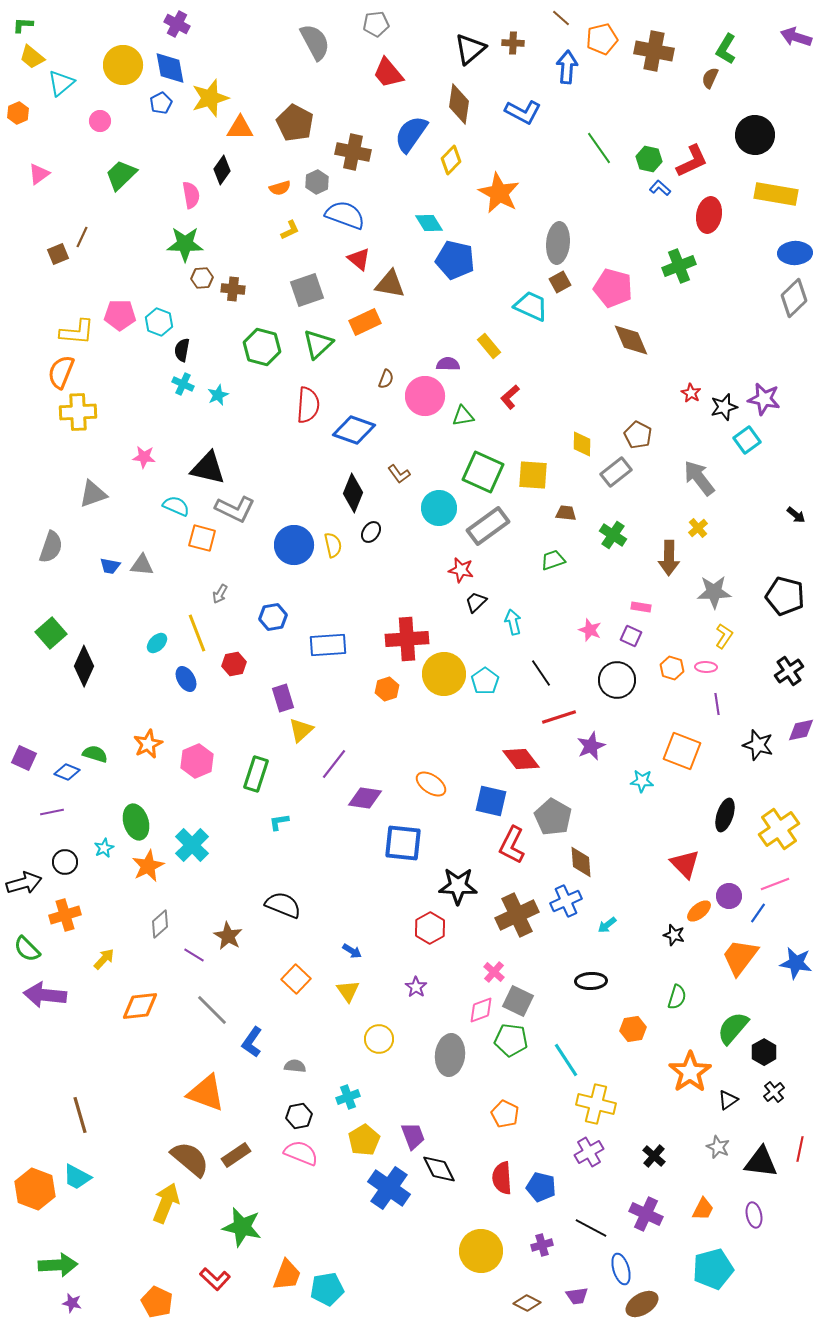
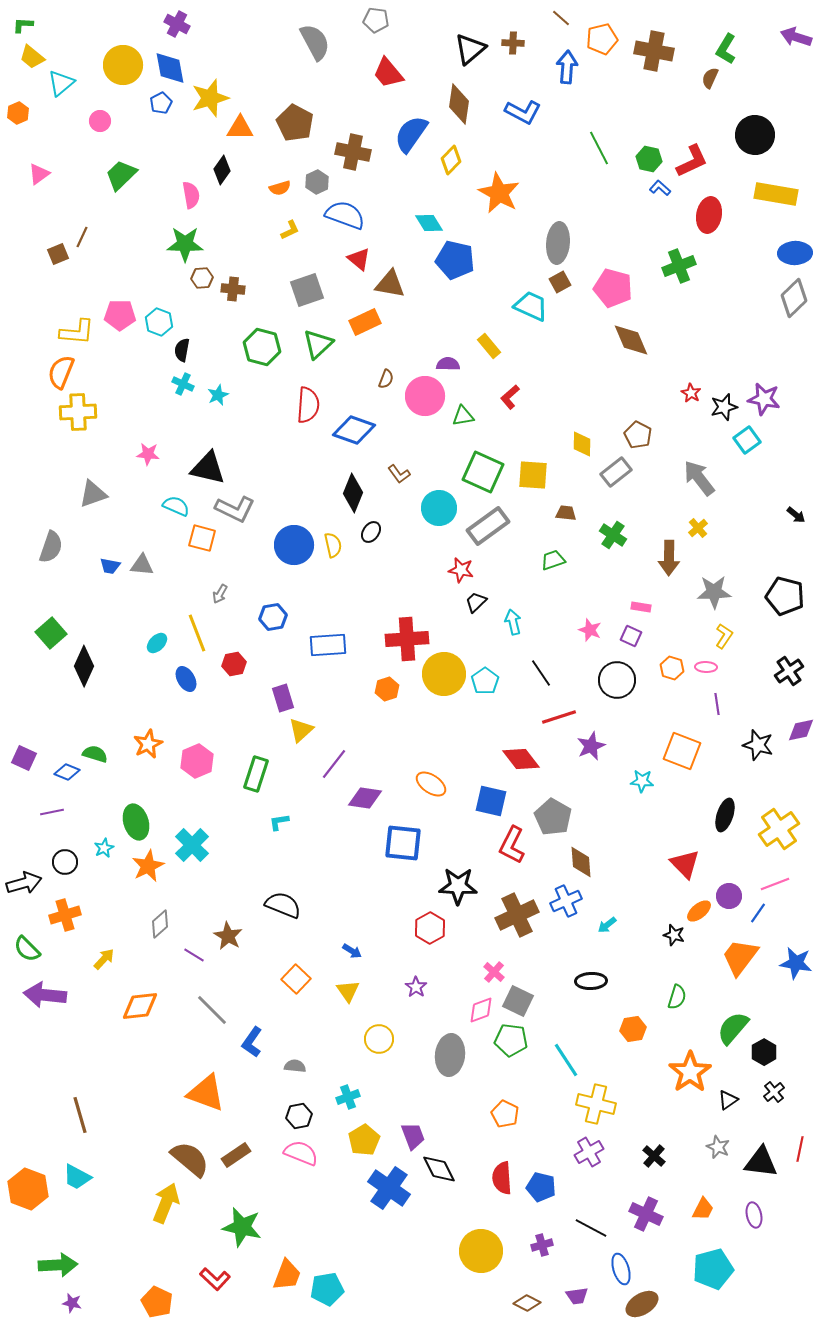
gray pentagon at (376, 24): moved 4 px up; rotated 15 degrees clockwise
green line at (599, 148): rotated 8 degrees clockwise
pink star at (144, 457): moved 4 px right, 3 px up
orange hexagon at (35, 1189): moved 7 px left
